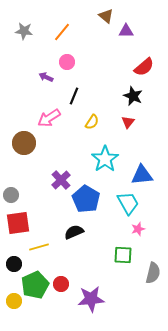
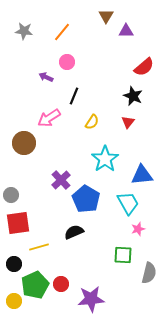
brown triangle: rotated 21 degrees clockwise
gray semicircle: moved 4 px left
